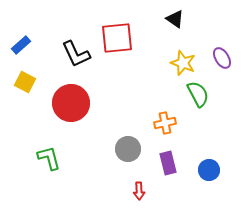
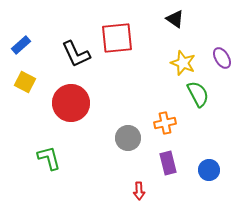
gray circle: moved 11 px up
